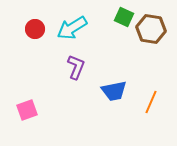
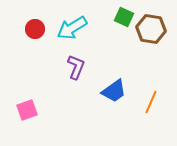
blue trapezoid: rotated 24 degrees counterclockwise
